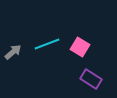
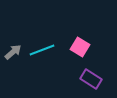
cyan line: moved 5 px left, 6 px down
